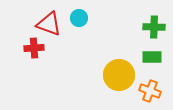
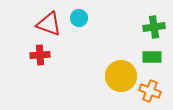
green cross: rotated 10 degrees counterclockwise
red cross: moved 6 px right, 7 px down
yellow circle: moved 2 px right, 1 px down
